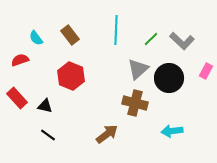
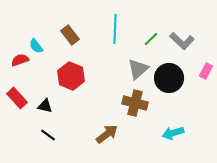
cyan line: moved 1 px left, 1 px up
cyan semicircle: moved 8 px down
cyan arrow: moved 1 px right, 2 px down; rotated 10 degrees counterclockwise
